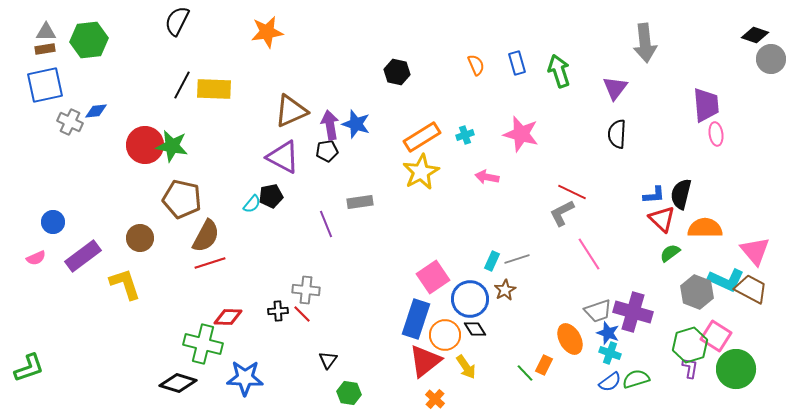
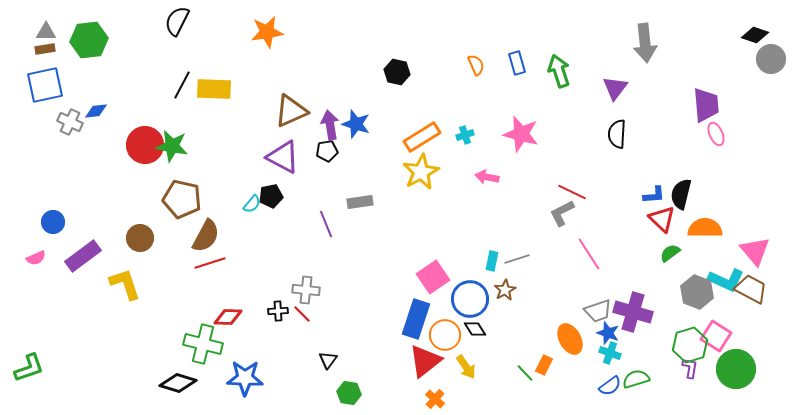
pink ellipse at (716, 134): rotated 15 degrees counterclockwise
cyan rectangle at (492, 261): rotated 12 degrees counterclockwise
blue semicircle at (610, 382): moved 4 px down
